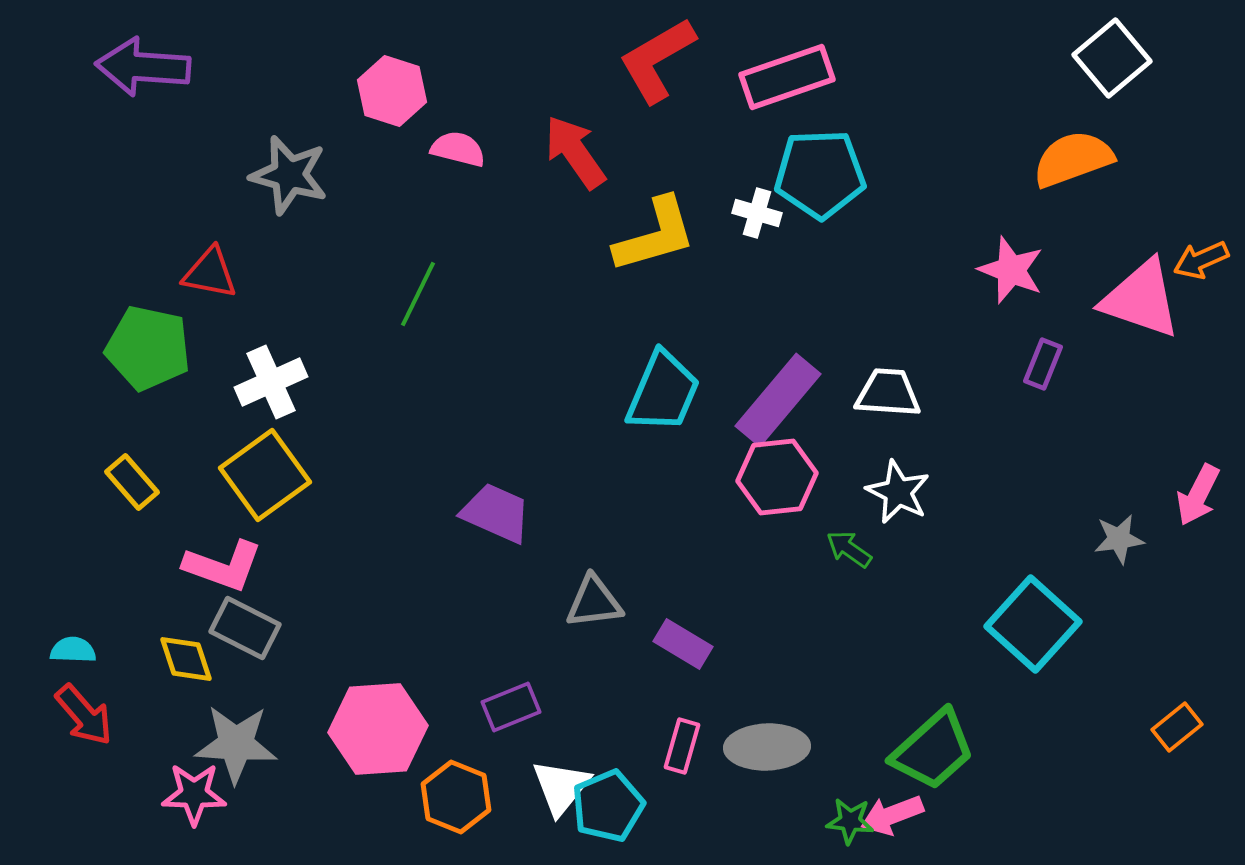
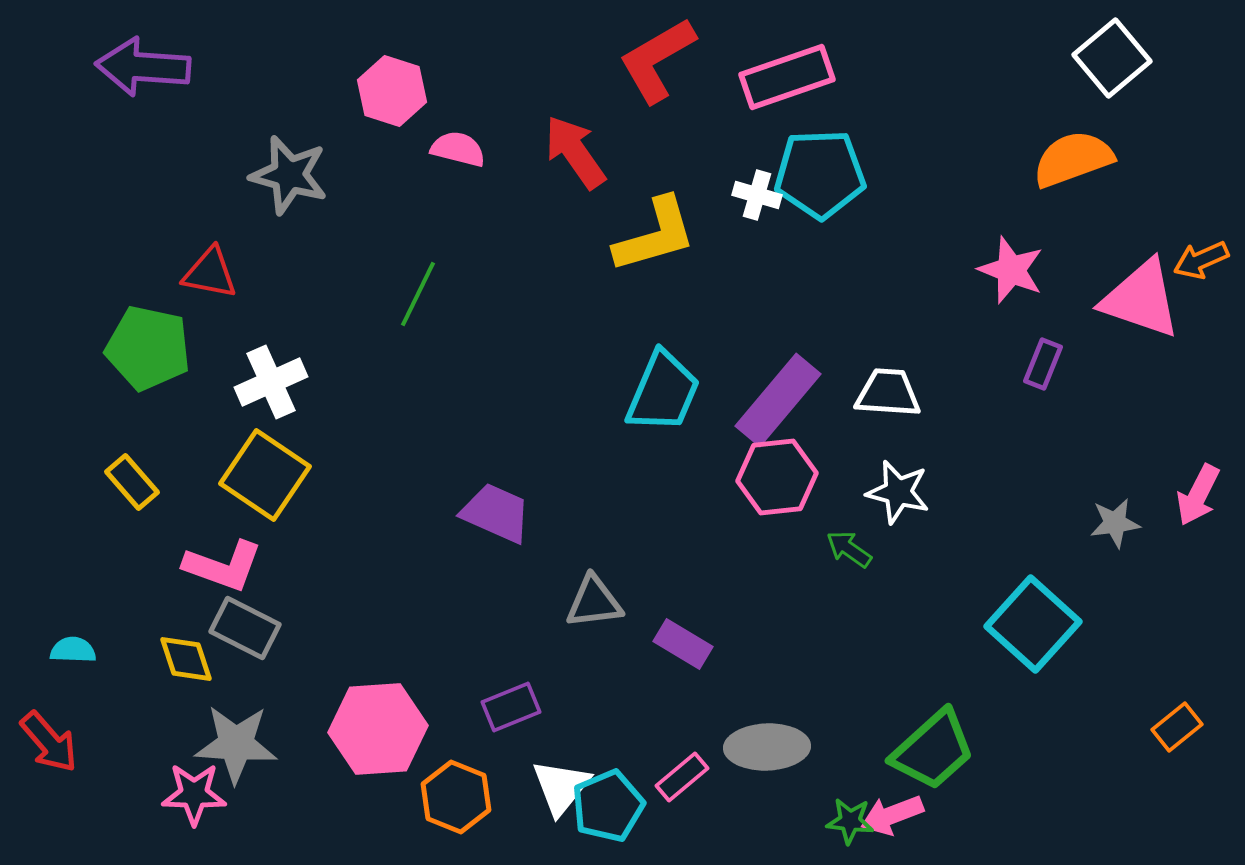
white cross at (757, 213): moved 18 px up
yellow square at (265, 475): rotated 20 degrees counterclockwise
white star at (898, 492): rotated 12 degrees counterclockwise
gray star at (1119, 539): moved 4 px left, 16 px up
red arrow at (84, 715): moved 35 px left, 27 px down
pink rectangle at (682, 746): moved 31 px down; rotated 34 degrees clockwise
